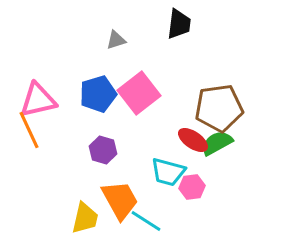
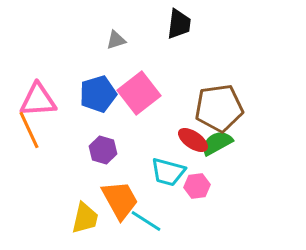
pink triangle: rotated 9 degrees clockwise
pink hexagon: moved 5 px right, 1 px up
